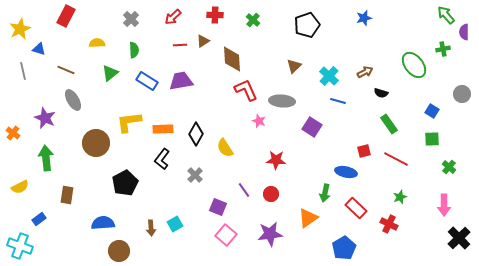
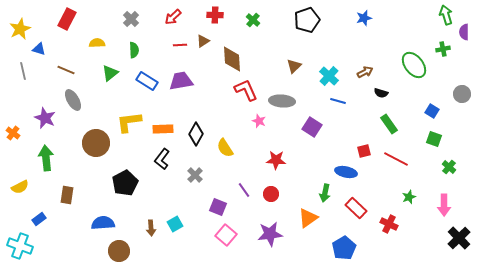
green arrow at (446, 15): rotated 24 degrees clockwise
red rectangle at (66, 16): moved 1 px right, 3 px down
black pentagon at (307, 25): moved 5 px up
green square at (432, 139): moved 2 px right; rotated 21 degrees clockwise
green star at (400, 197): moved 9 px right
